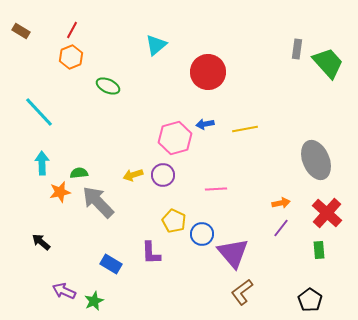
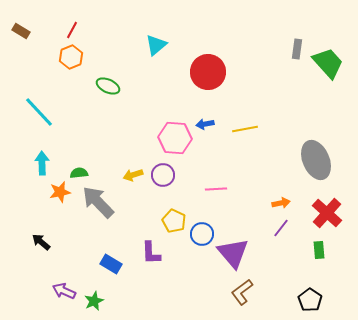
pink hexagon: rotated 20 degrees clockwise
